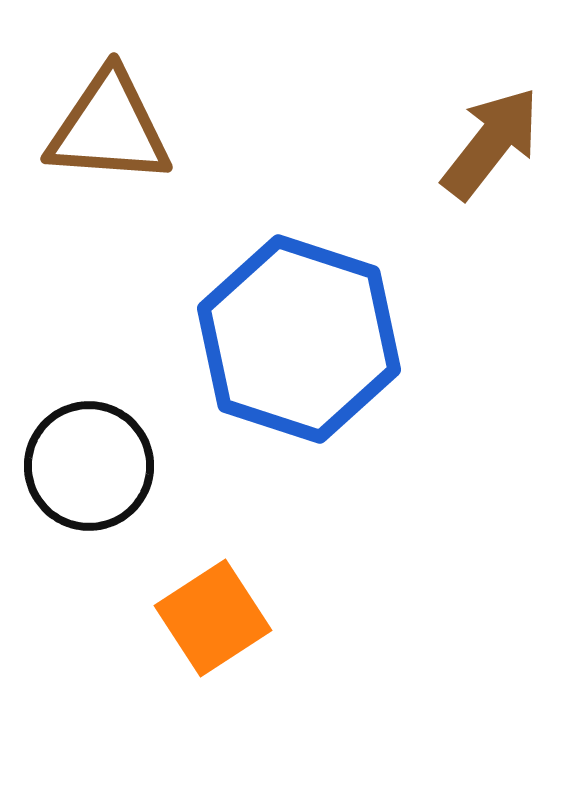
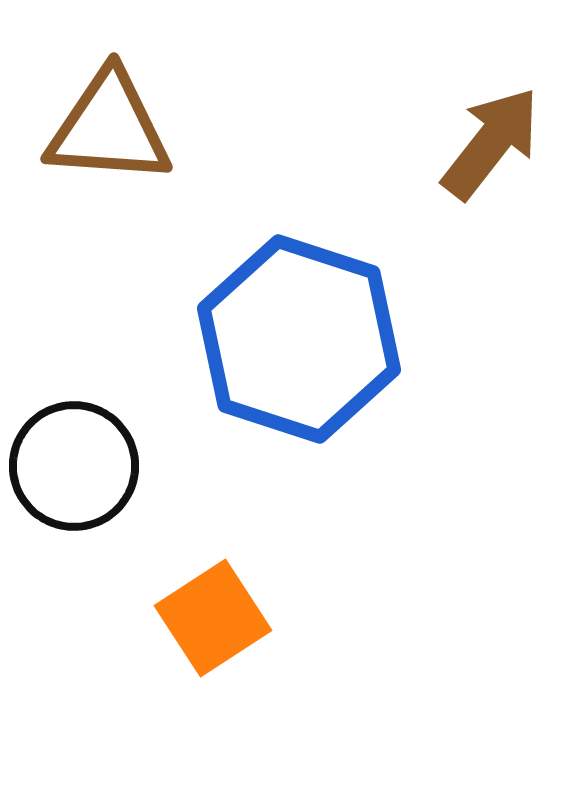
black circle: moved 15 px left
